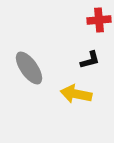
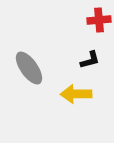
yellow arrow: rotated 12 degrees counterclockwise
